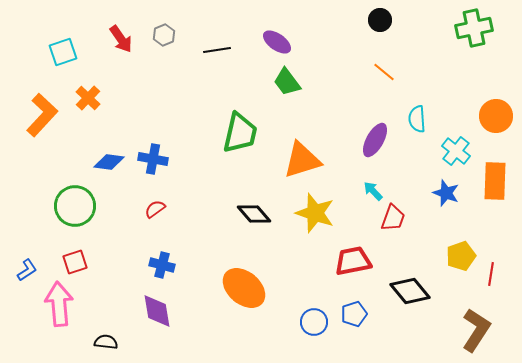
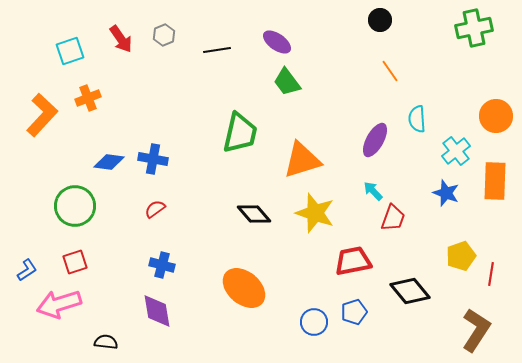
cyan square at (63, 52): moved 7 px right, 1 px up
orange line at (384, 72): moved 6 px right, 1 px up; rotated 15 degrees clockwise
orange cross at (88, 98): rotated 25 degrees clockwise
cyan cross at (456, 151): rotated 12 degrees clockwise
pink arrow at (59, 304): rotated 102 degrees counterclockwise
blue pentagon at (354, 314): moved 2 px up
